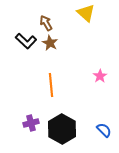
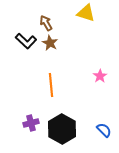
yellow triangle: rotated 24 degrees counterclockwise
